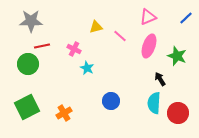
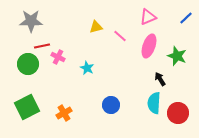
pink cross: moved 16 px left, 8 px down
blue circle: moved 4 px down
